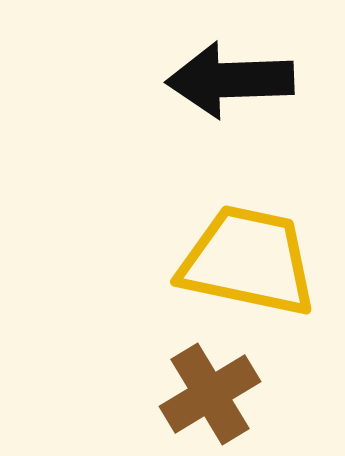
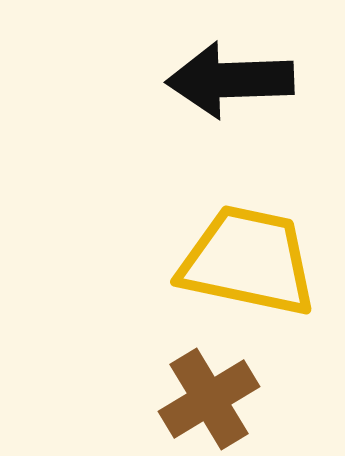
brown cross: moved 1 px left, 5 px down
